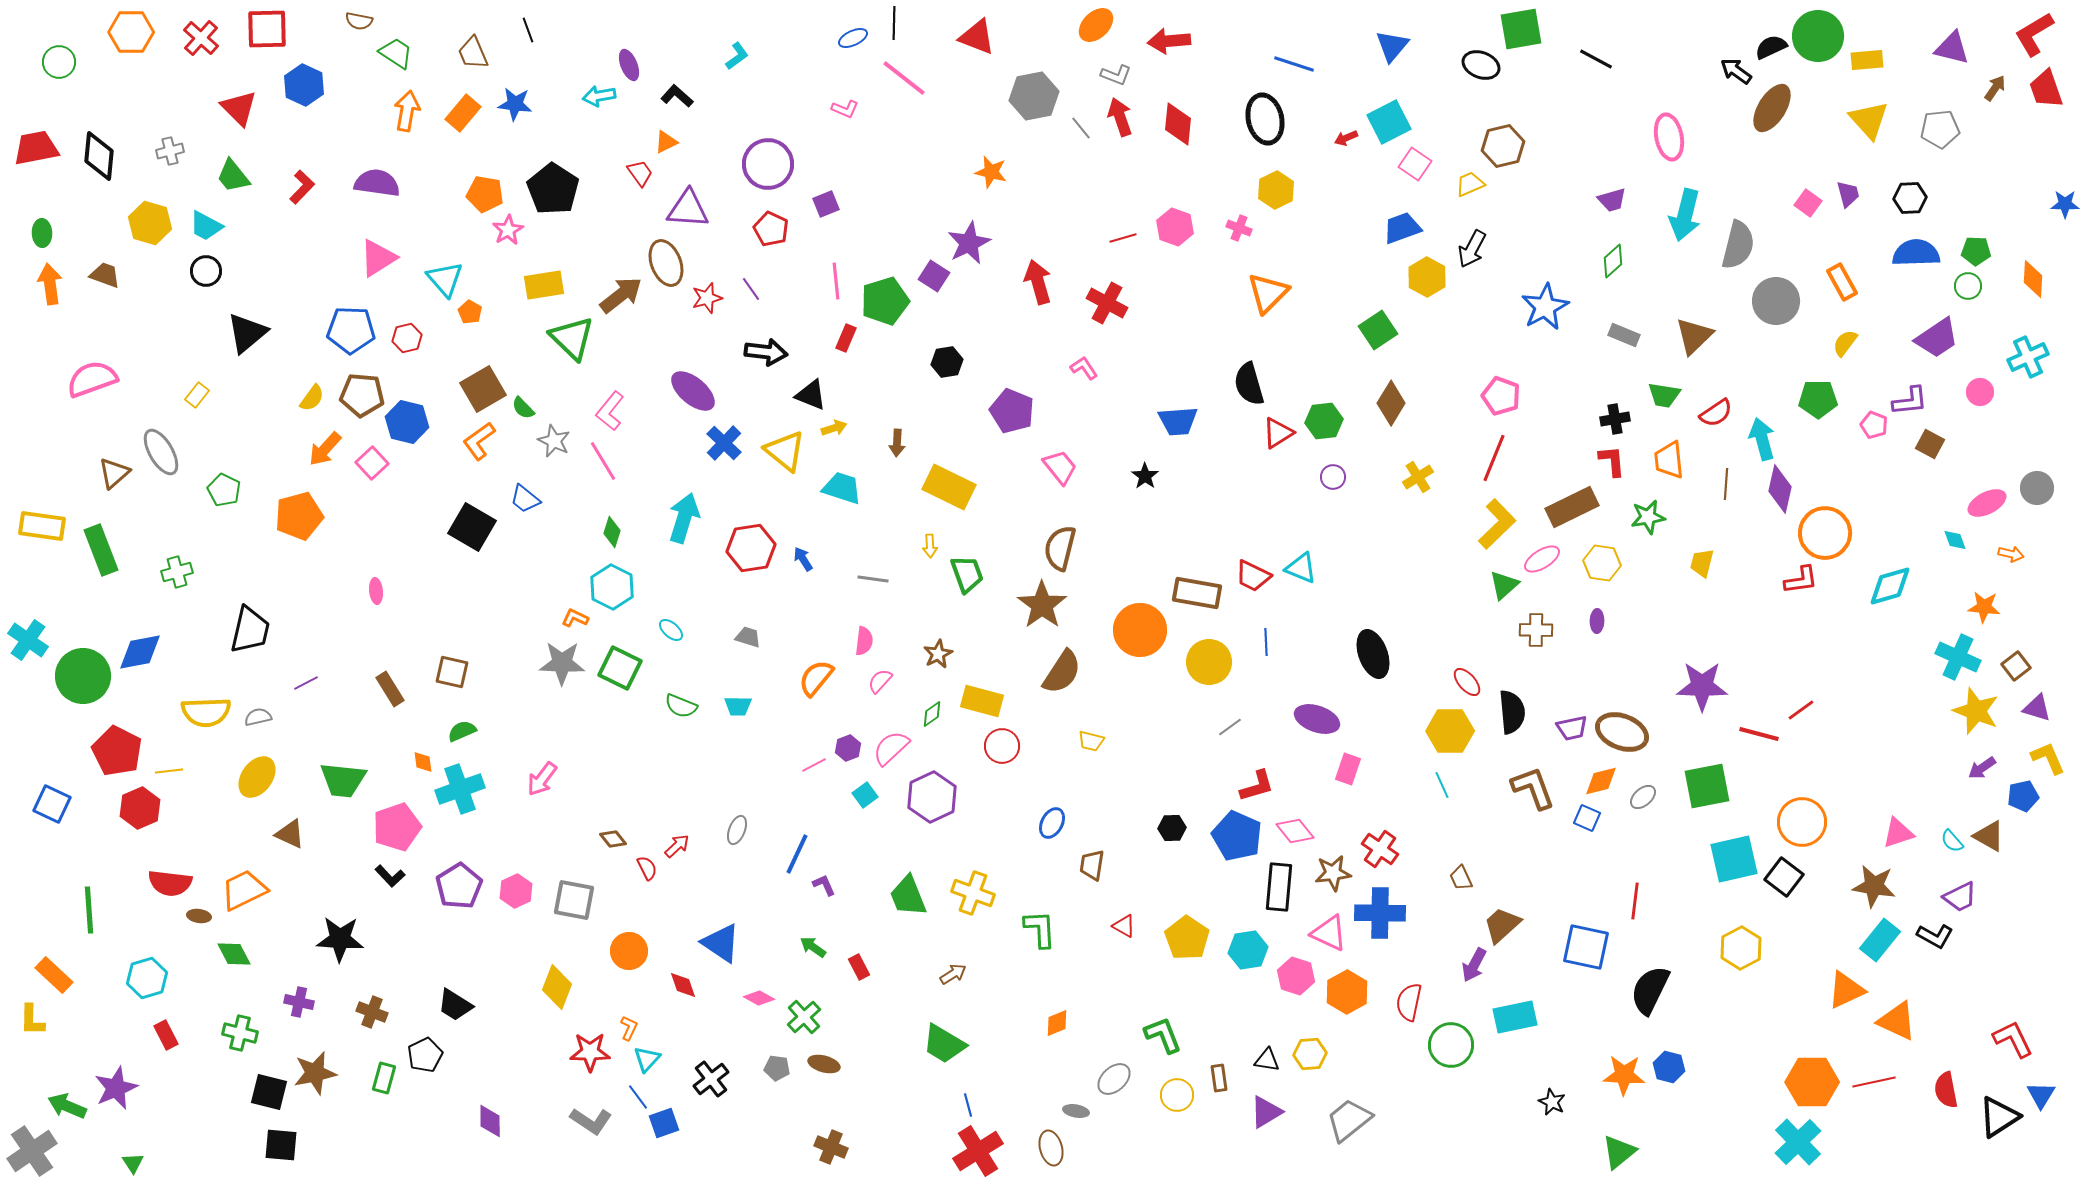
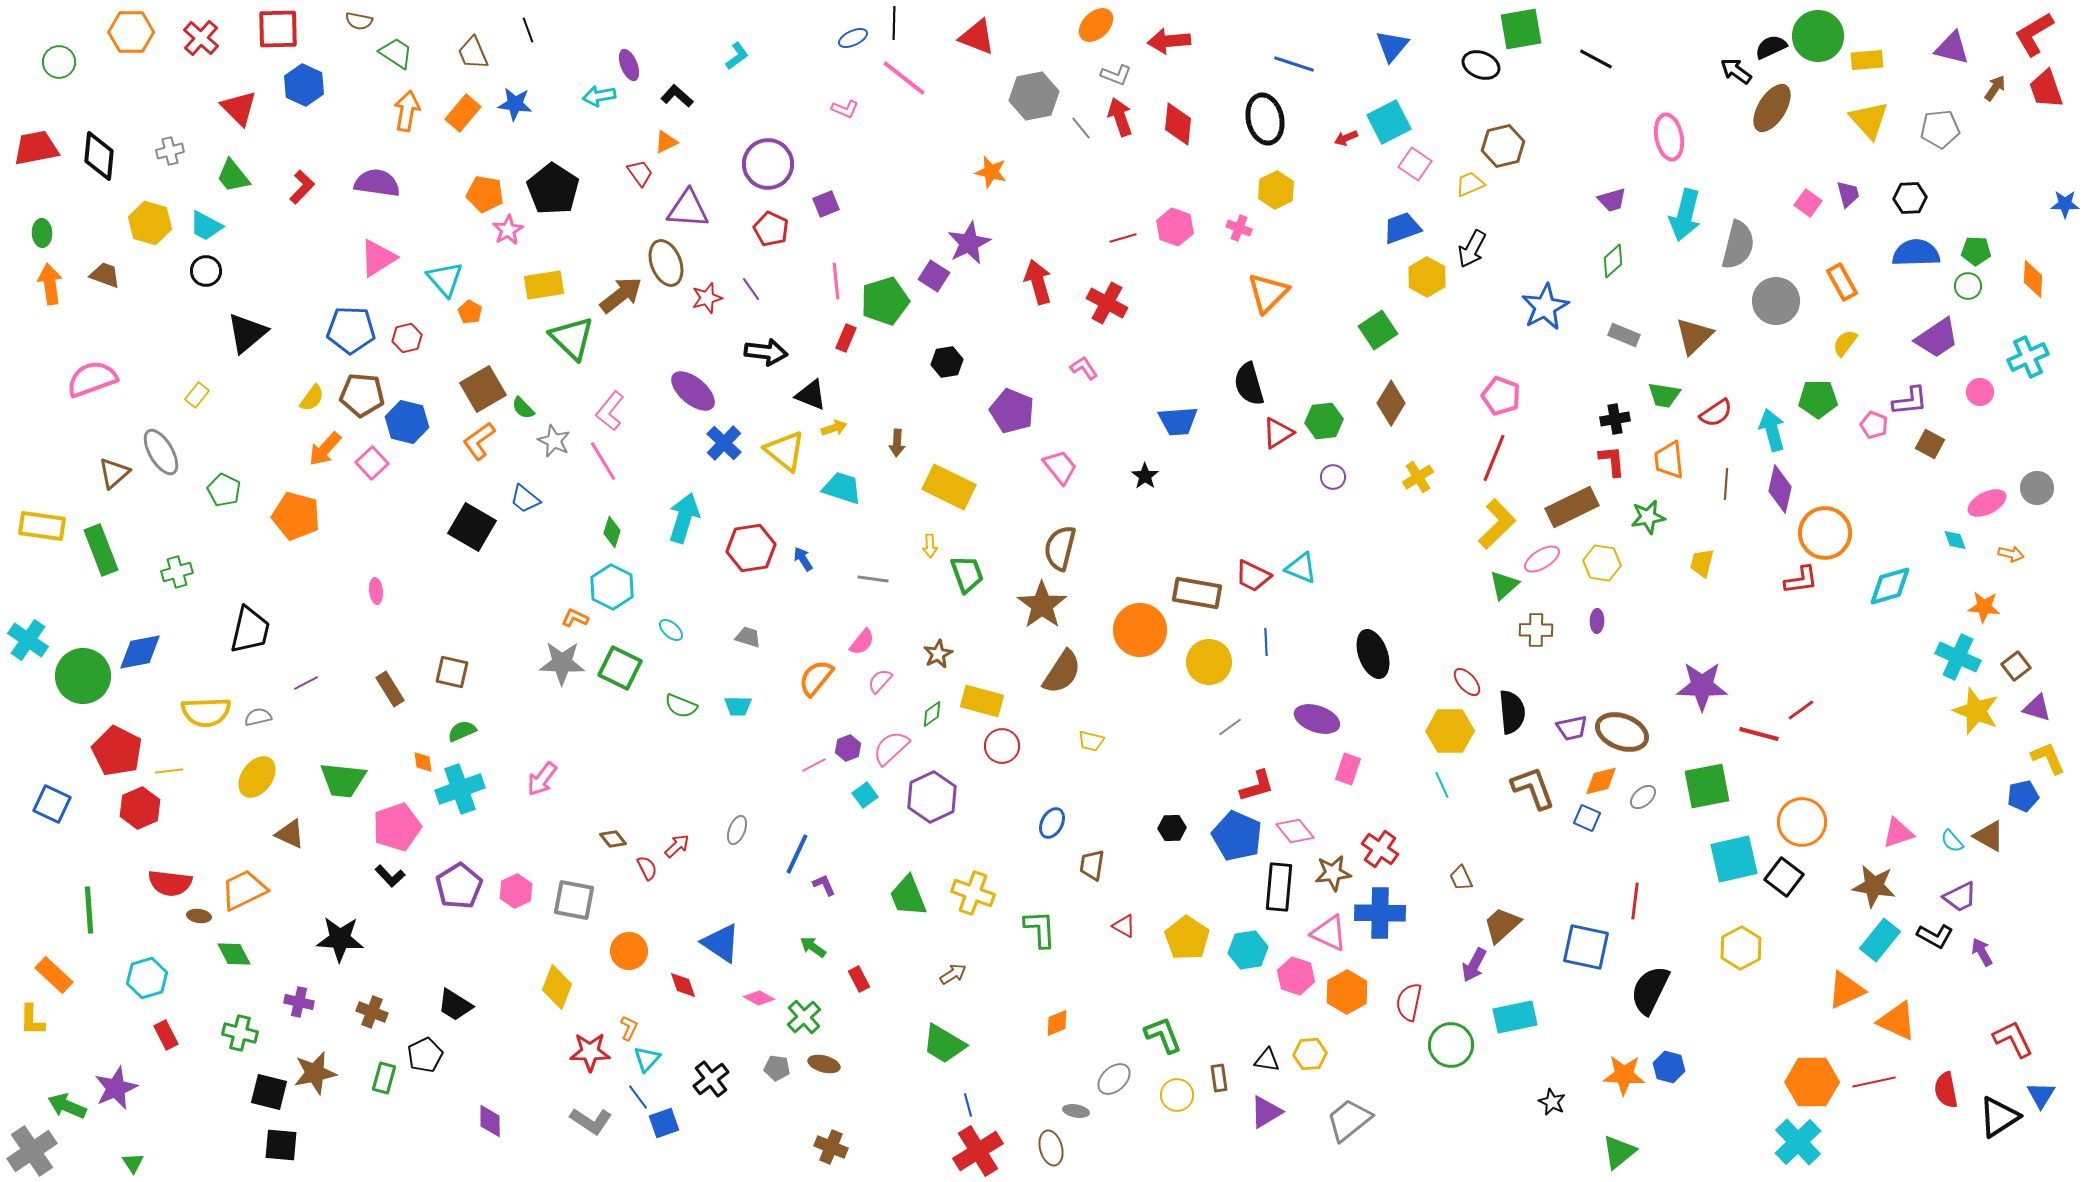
red square at (267, 29): moved 11 px right
cyan arrow at (1762, 439): moved 10 px right, 9 px up
orange pentagon at (299, 516): moved 3 px left; rotated 30 degrees clockwise
pink semicircle at (864, 641): moved 2 px left, 1 px down; rotated 32 degrees clockwise
purple arrow at (1982, 768): moved 184 px down; rotated 96 degrees clockwise
red rectangle at (859, 967): moved 12 px down
